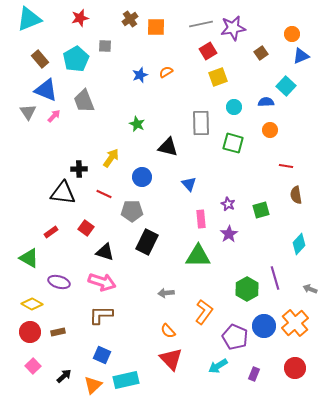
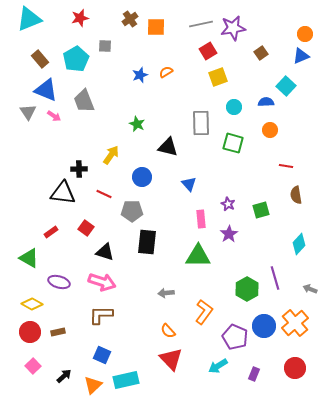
orange circle at (292, 34): moved 13 px right
pink arrow at (54, 116): rotated 80 degrees clockwise
yellow arrow at (111, 158): moved 3 px up
black rectangle at (147, 242): rotated 20 degrees counterclockwise
